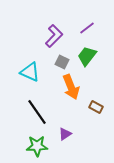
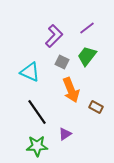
orange arrow: moved 3 px down
